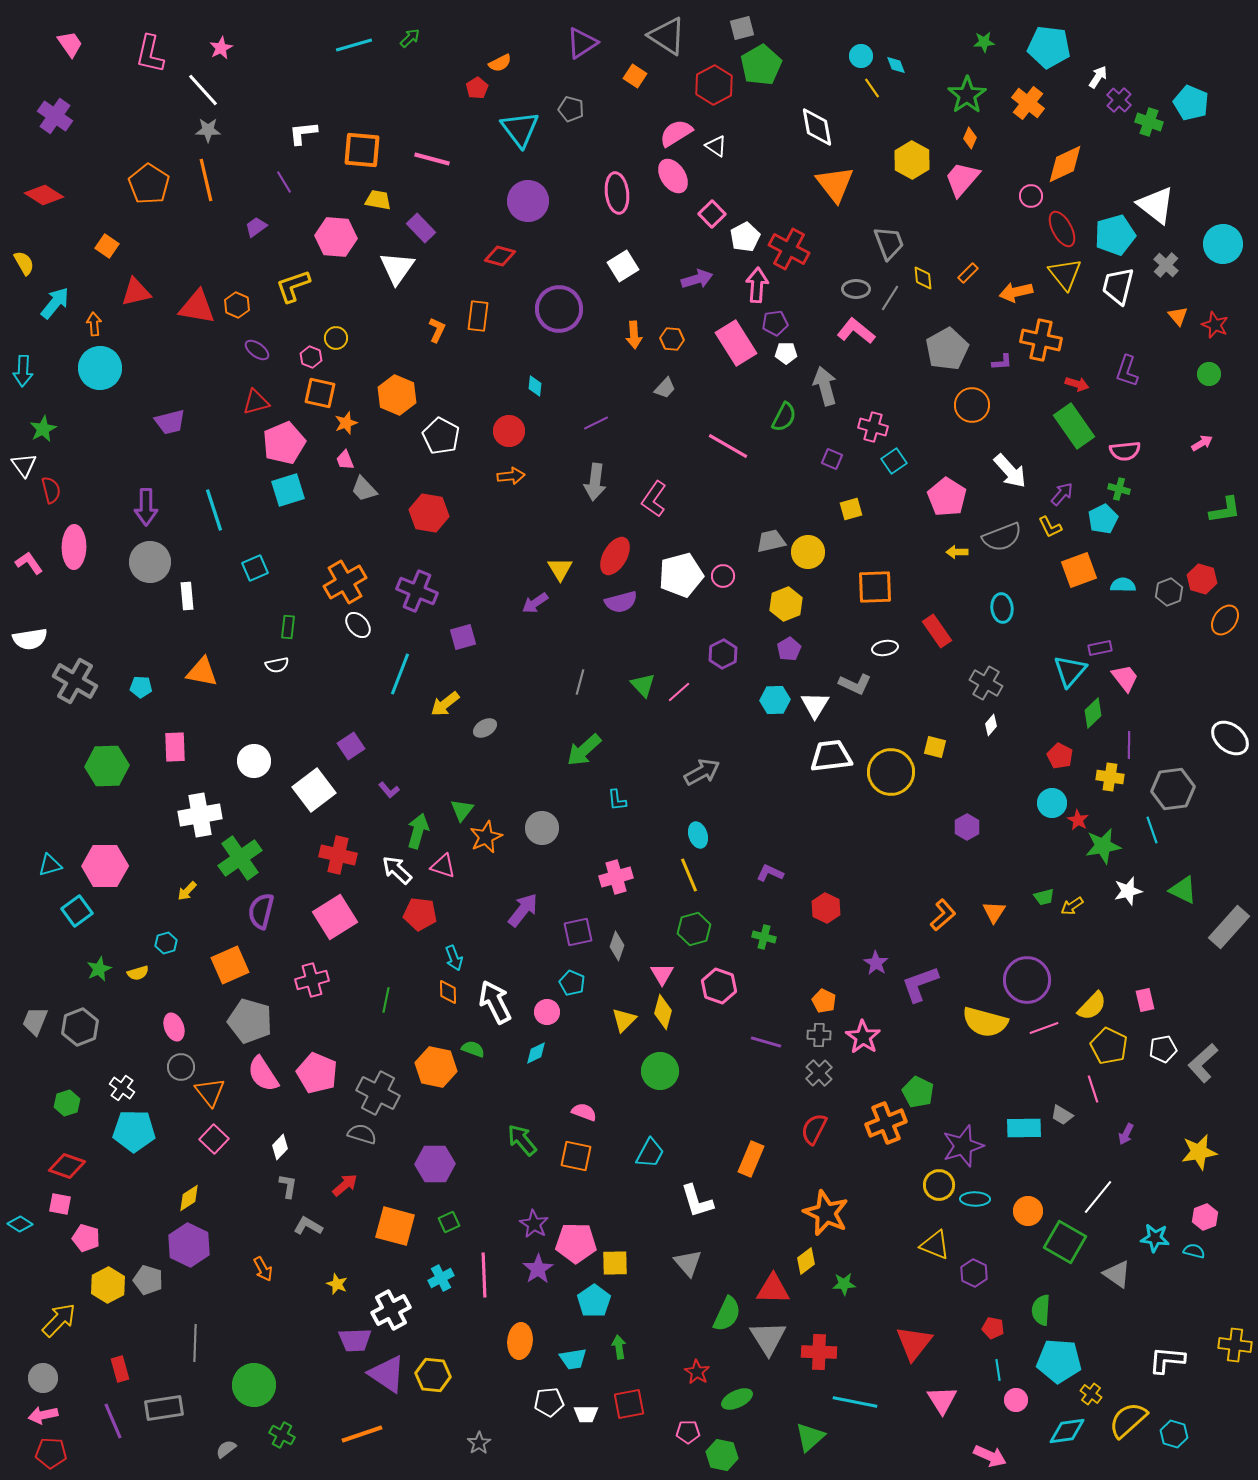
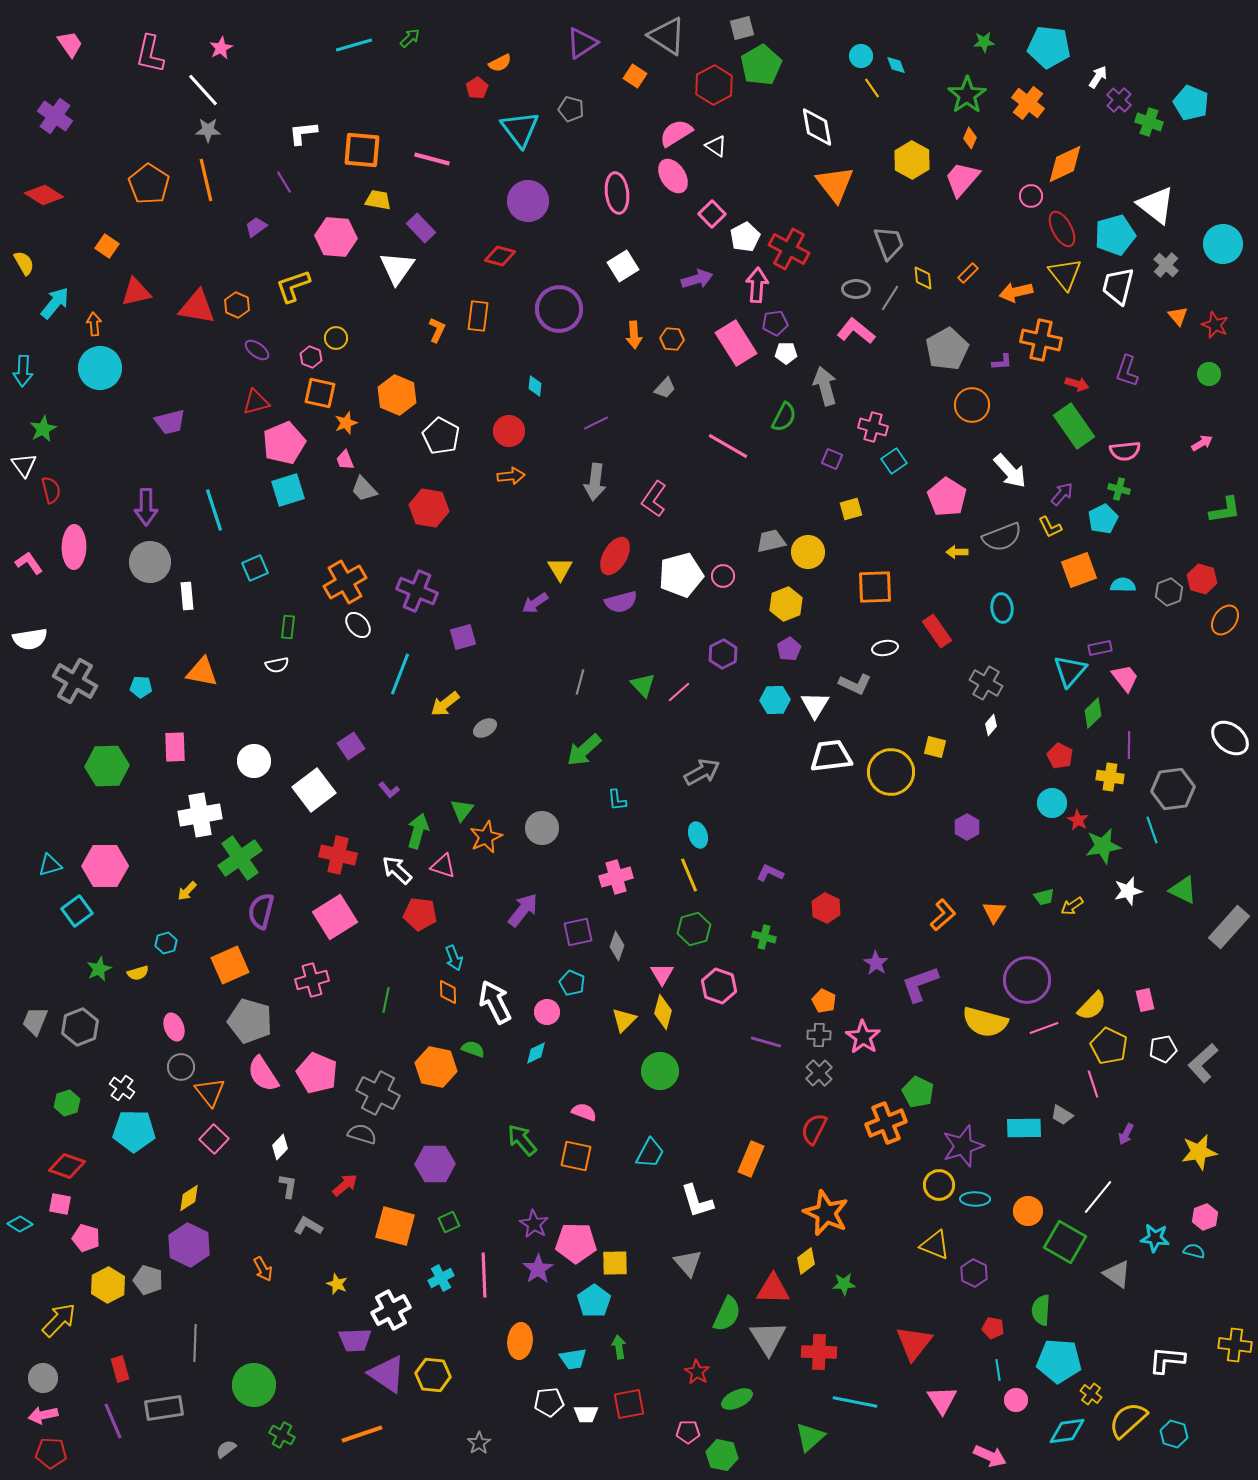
red hexagon at (429, 513): moved 5 px up
pink line at (1093, 1089): moved 5 px up
